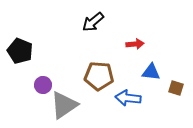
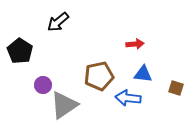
black arrow: moved 35 px left
black pentagon: rotated 10 degrees clockwise
blue triangle: moved 8 px left, 2 px down
brown pentagon: rotated 16 degrees counterclockwise
